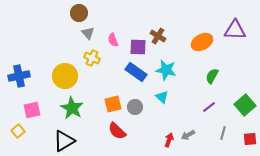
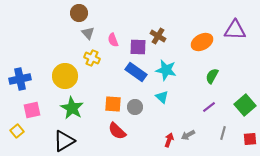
blue cross: moved 1 px right, 3 px down
orange square: rotated 18 degrees clockwise
yellow square: moved 1 px left
